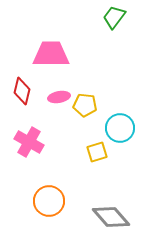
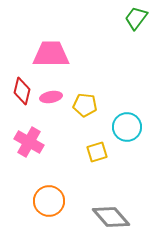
green trapezoid: moved 22 px right, 1 px down
pink ellipse: moved 8 px left
cyan circle: moved 7 px right, 1 px up
